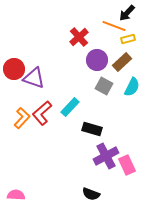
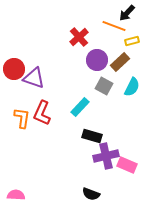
yellow rectangle: moved 4 px right, 2 px down
brown rectangle: moved 2 px left
cyan rectangle: moved 10 px right
red L-shape: rotated 25 degrees counterclockwise
orange L-shape: rotated 35 degrees counterclockwise
black rectangle: moved 7 px down
purple cross: rotated 15 degrees clockwise
pink rectangle: rotated 42 degrees counterclockwise
